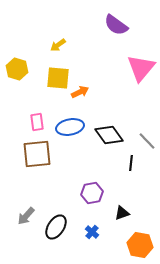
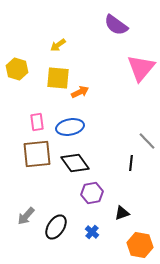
black diamond: moved 34 px left, 28 px down
